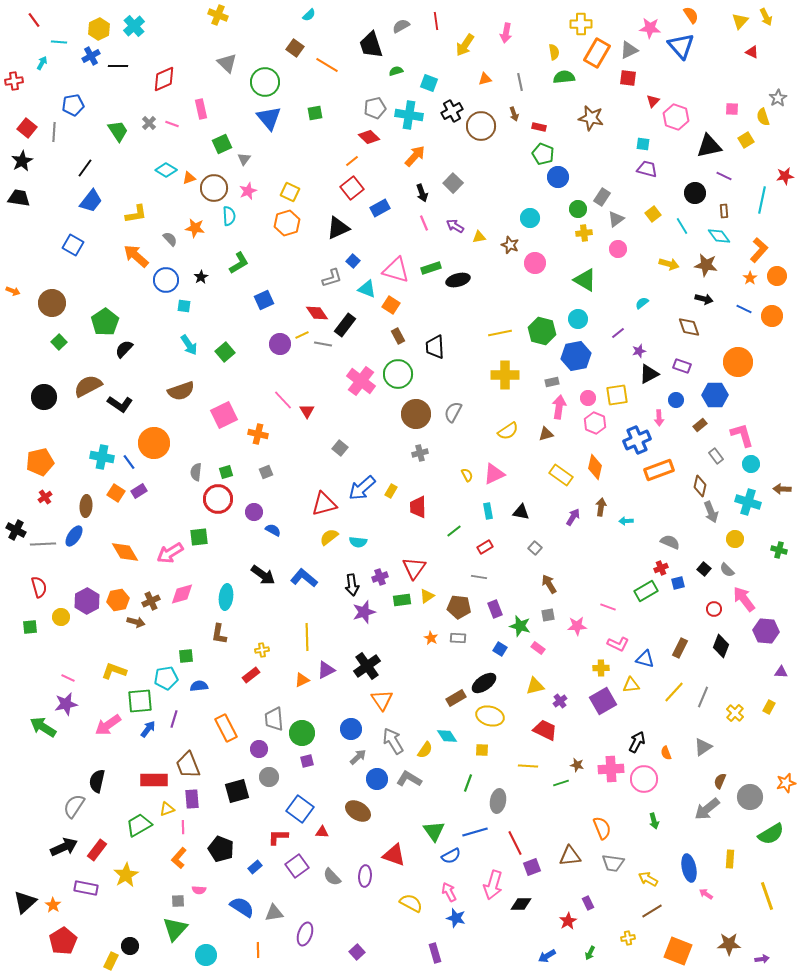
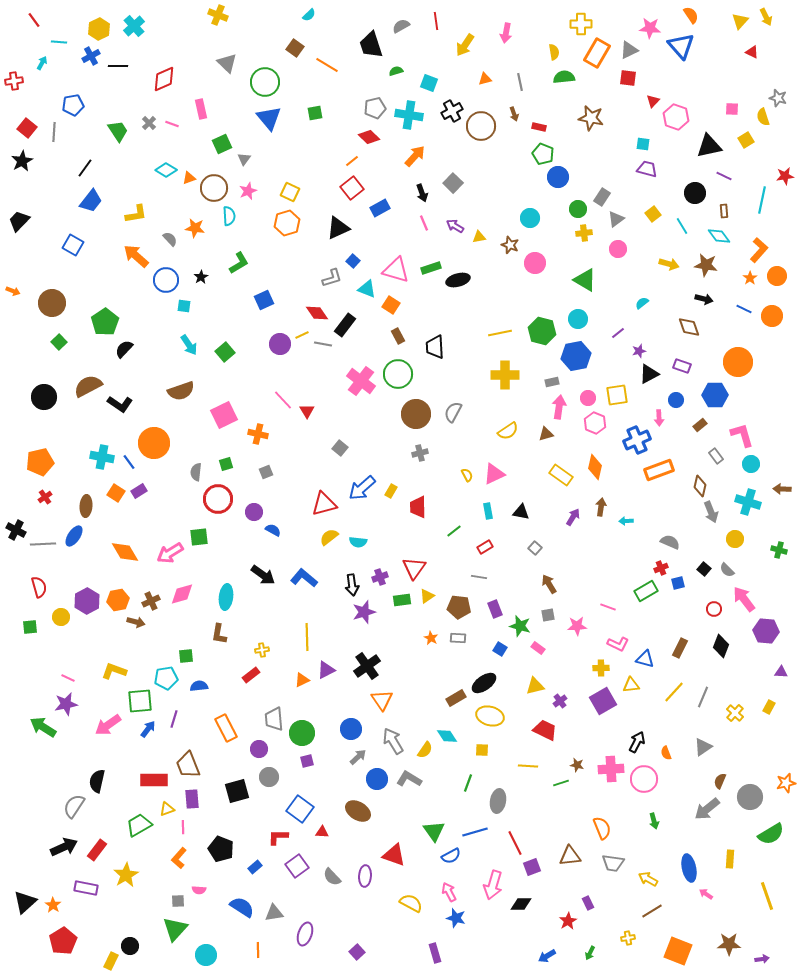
gray star at (778, 98): rotated 24 degrees counterclockwise
black trapezoid at (19, 198): moved 23 px down; rotated 55 degrees counterclockwise
green square at (226, 472): moved 8 px up
